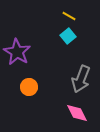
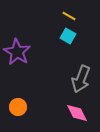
cyan square: rotated 21 degrees counterclockwise
orange circle: moved 11 px left, 20 px down
